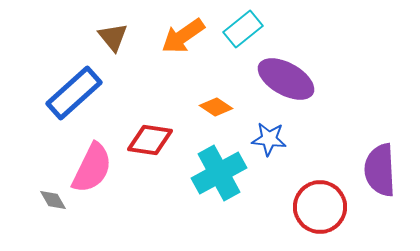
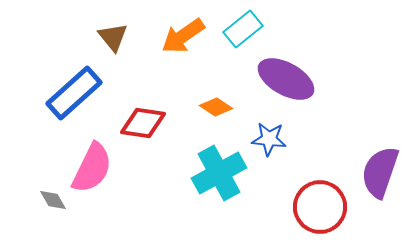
red diamond: moved 7 px left, 17 px up
purple semicircle: moved 2 px down; rotated 22 degrees clockwise
